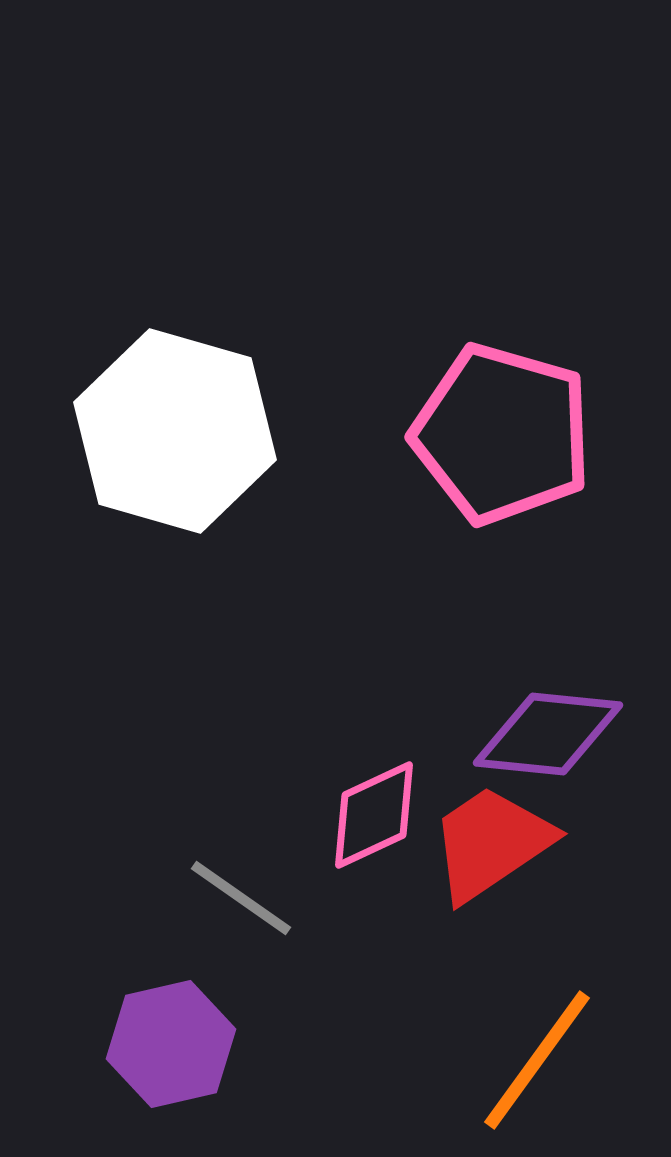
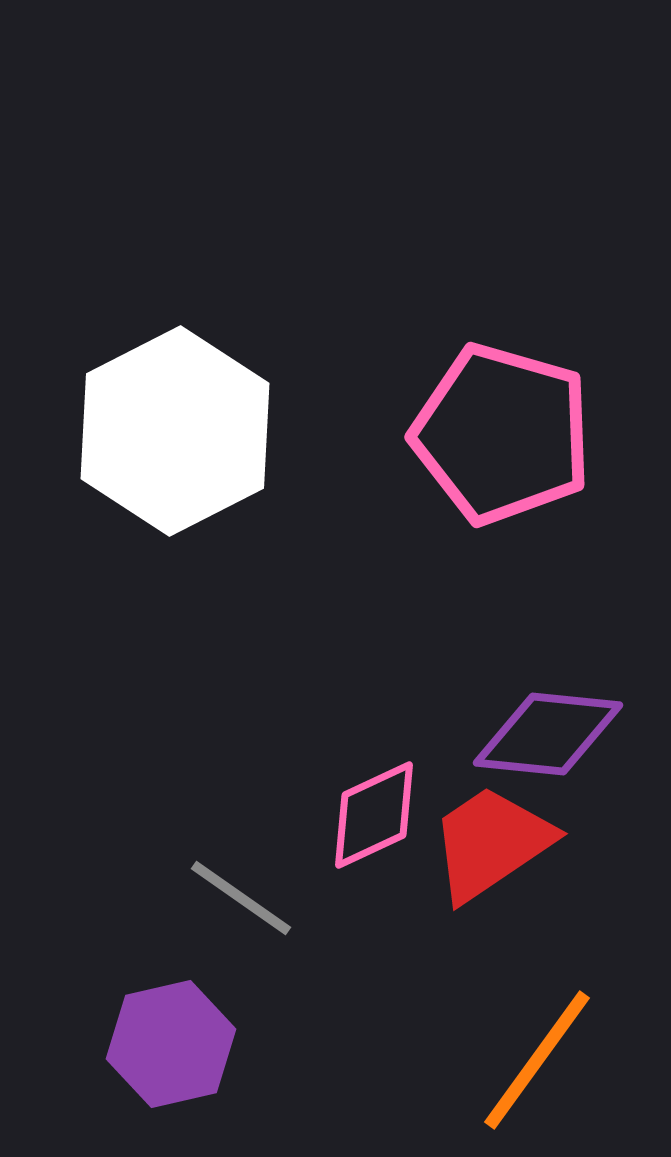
white hexagon: rotated 17 degrees clockwise
